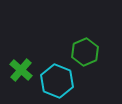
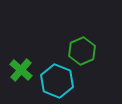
green hexagon: moved 3 px left, 1 px up
